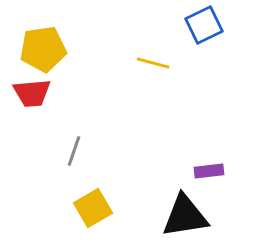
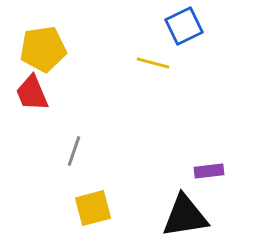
blue square: moved 20 px left, 1 px down
red trapezoid: rotated 72 degrees clockwise
yellow square: rotated 15 degrees clockwise
